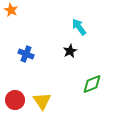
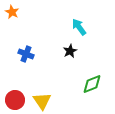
orange star: moved 1 px right, 2 px down
